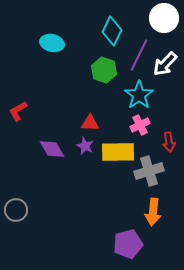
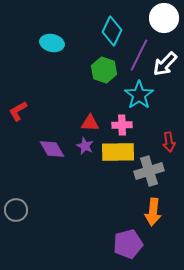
pink cross: moved 18 px left; rotated 24 degrees clockwise
